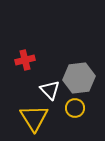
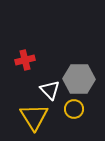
gray hexagon: moved 1 px down; rotated 8 degrees clockwise
yellow circle: moved 1 px left, 1 px down
yellow triangle: moved 1 px up
